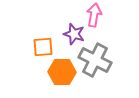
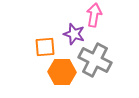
orange square: moved 2 px right
